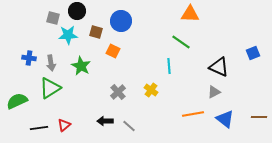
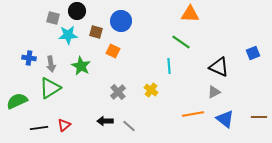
gray arrow: moved 1 px down
